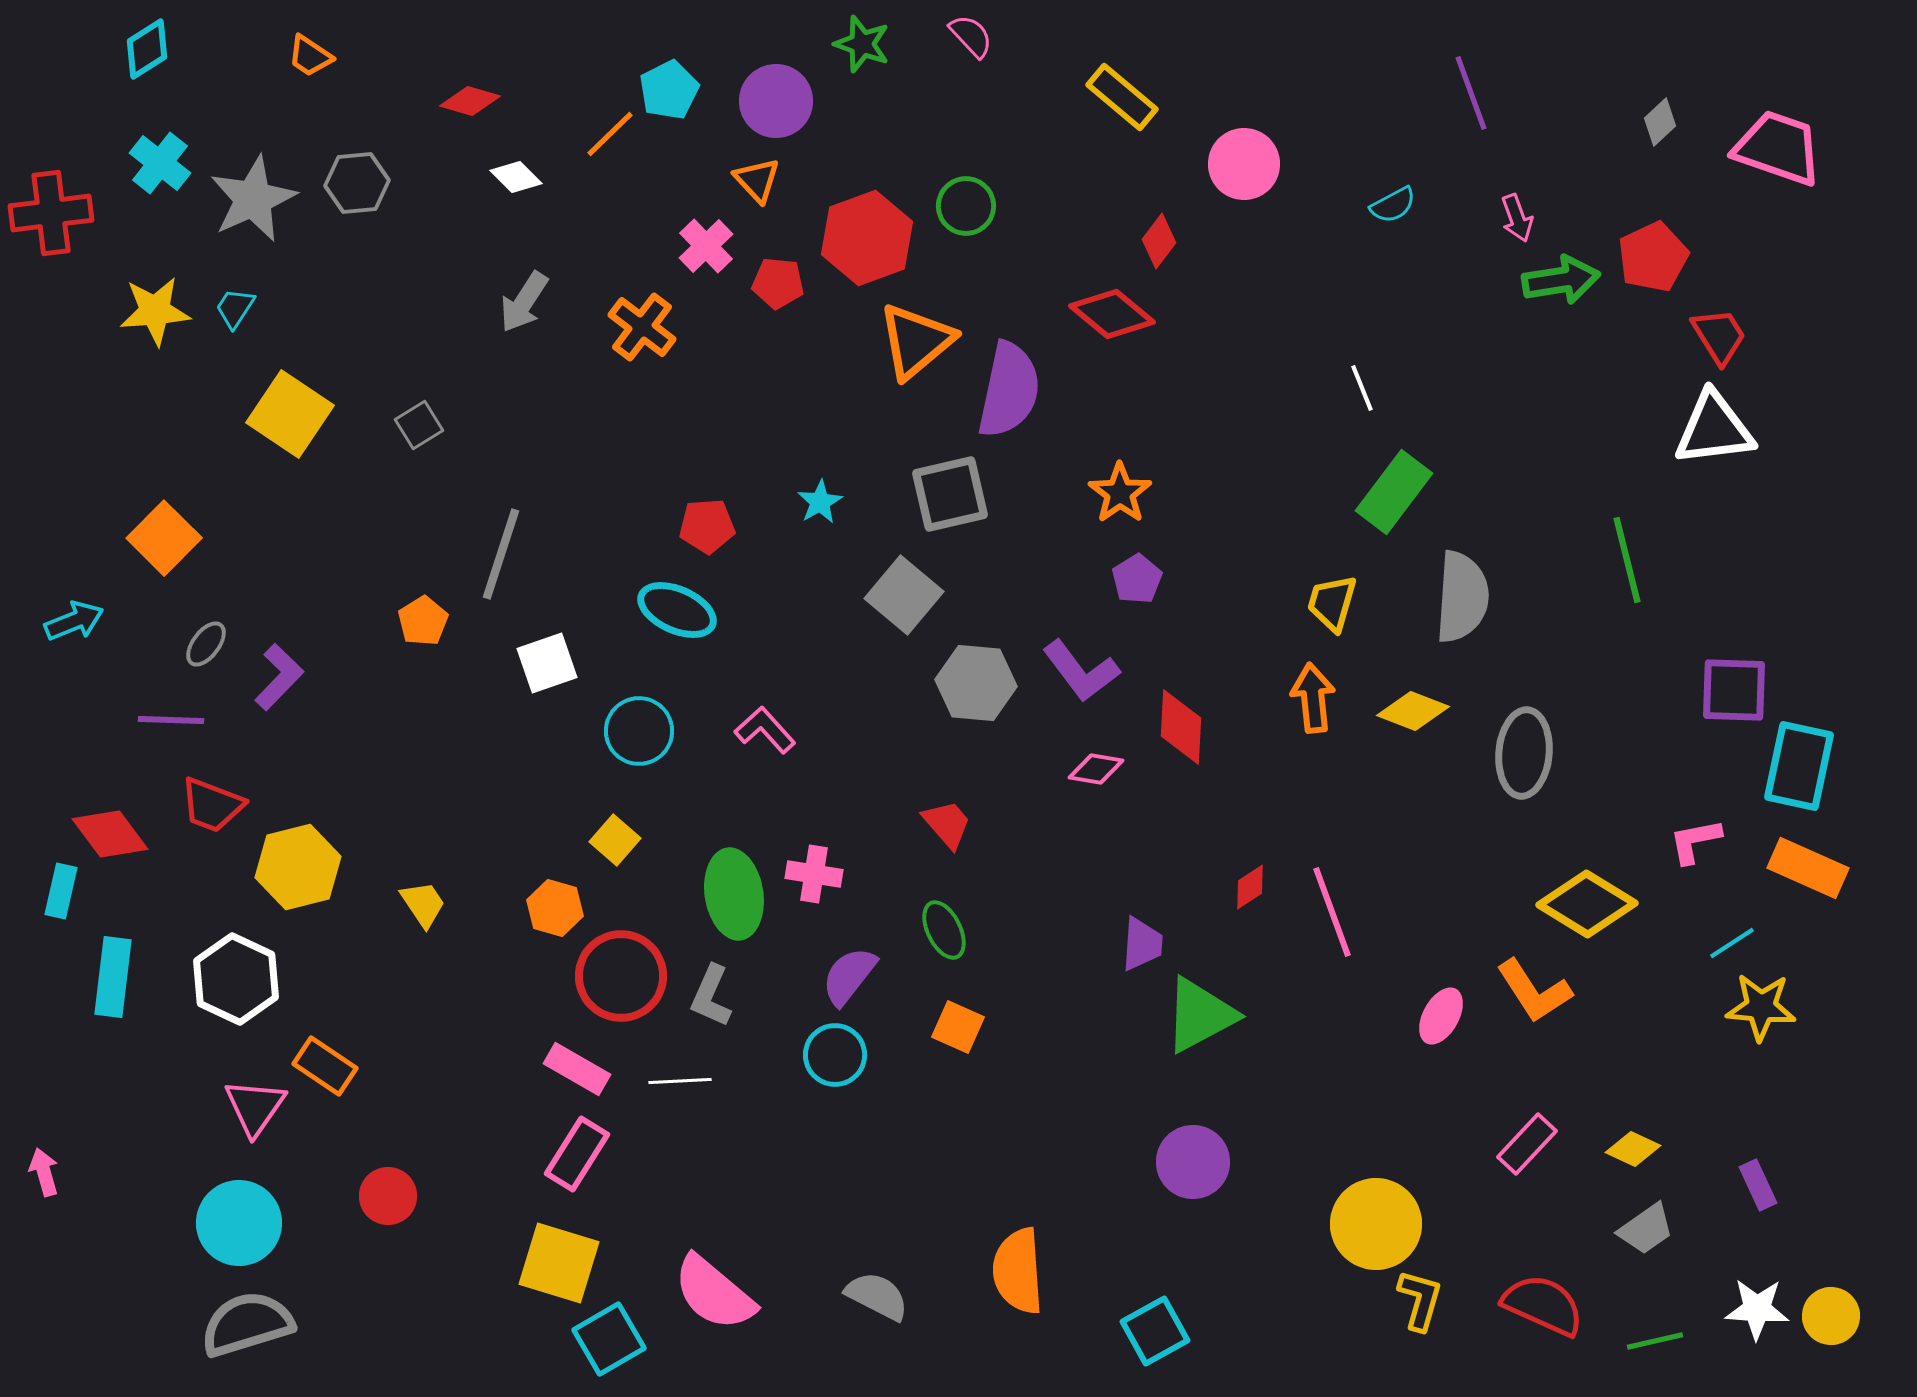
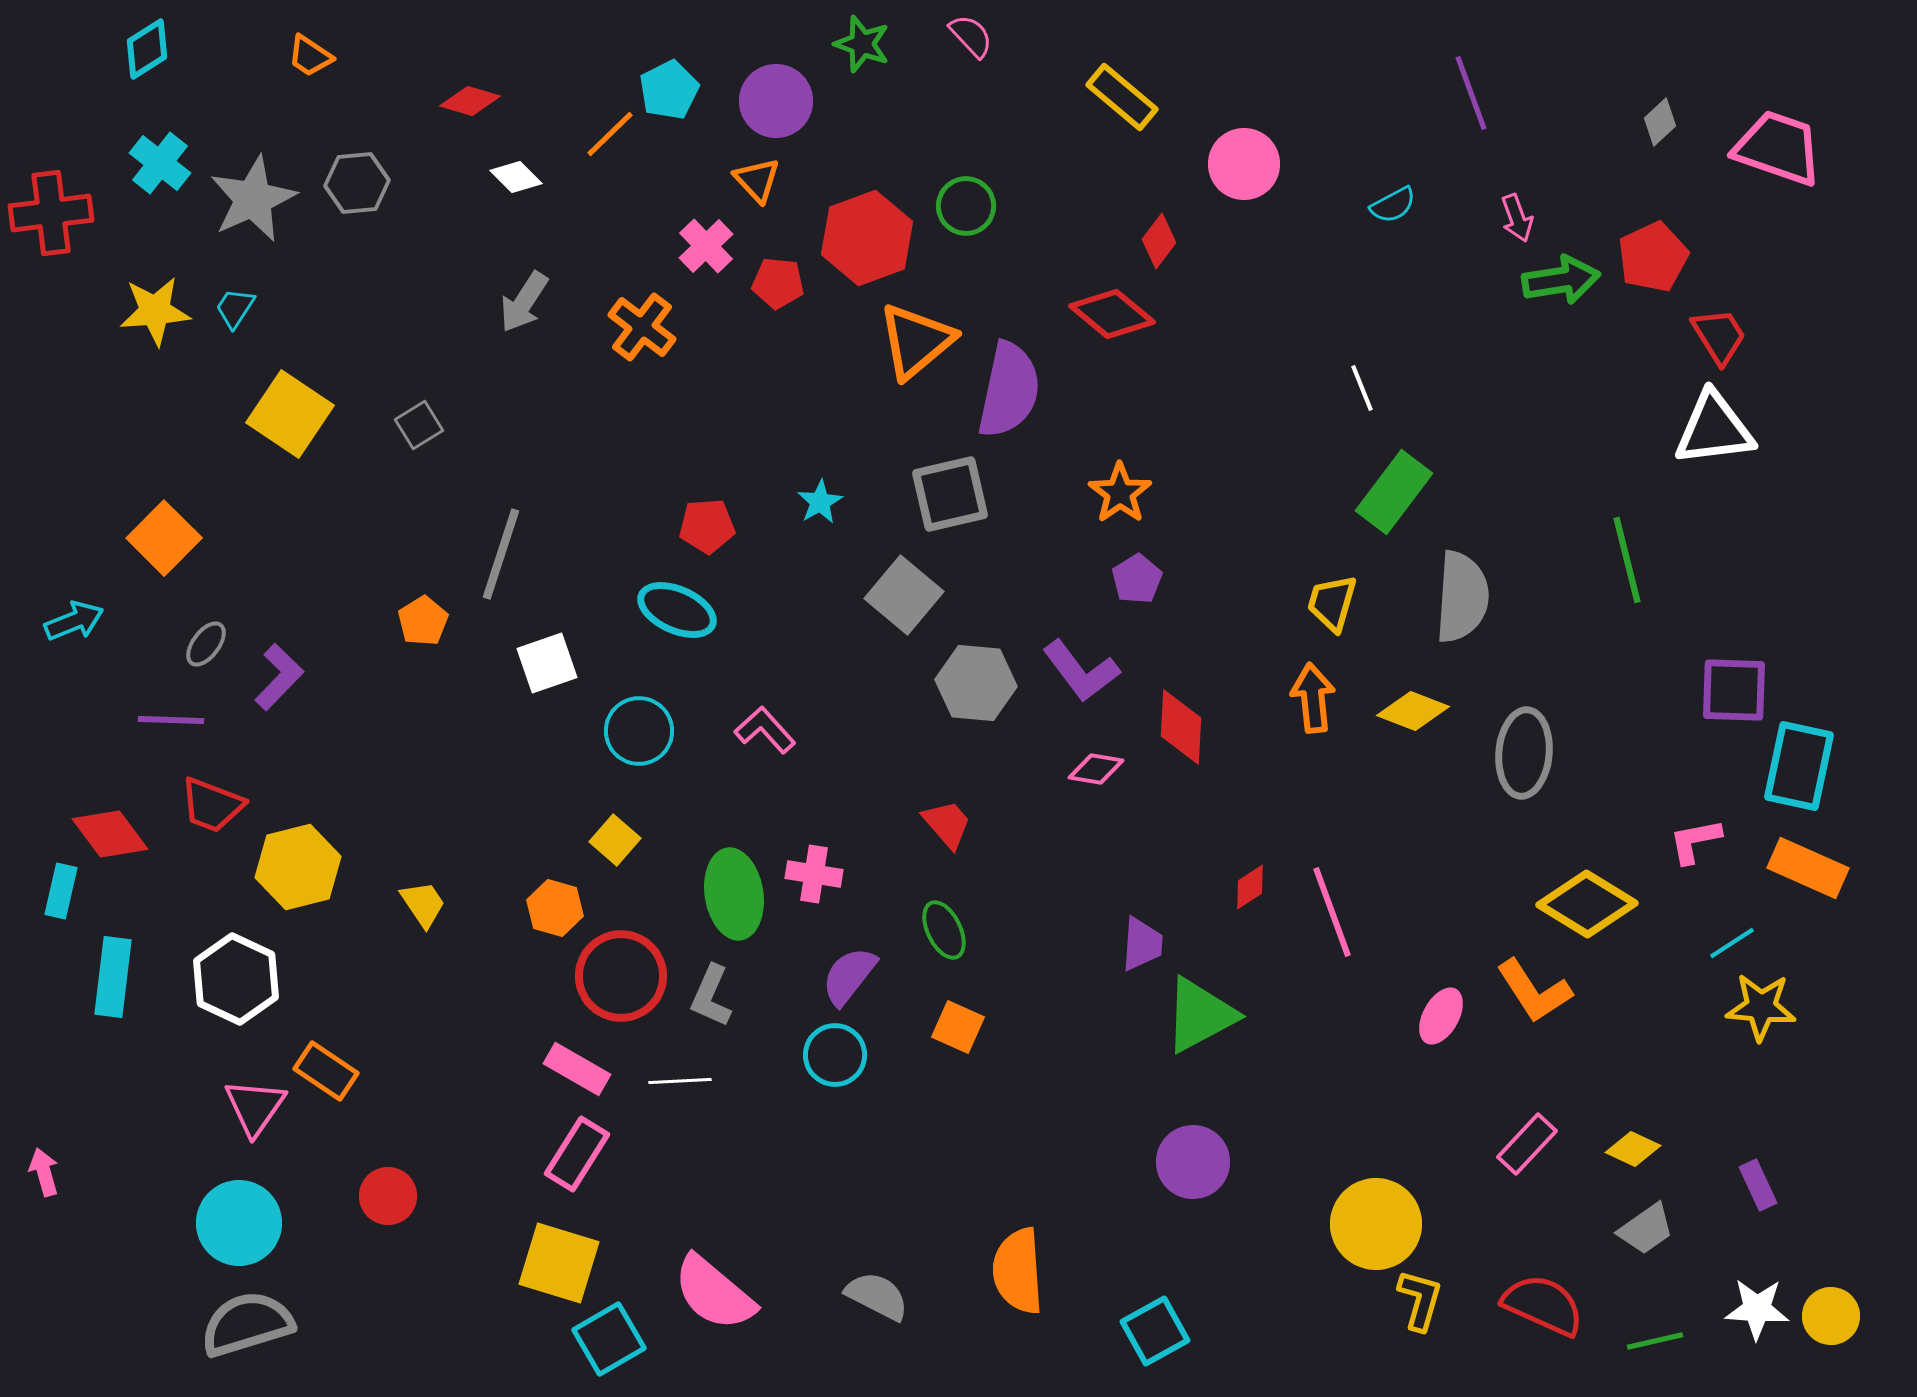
orange rectangle at (325, 1066): moved 1 px right, 5 px down
